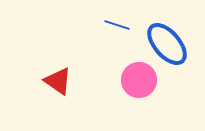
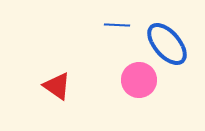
blue line: rotated 15 degrees counterclockwise
red triangle: moved 1 px left, 5 px down
